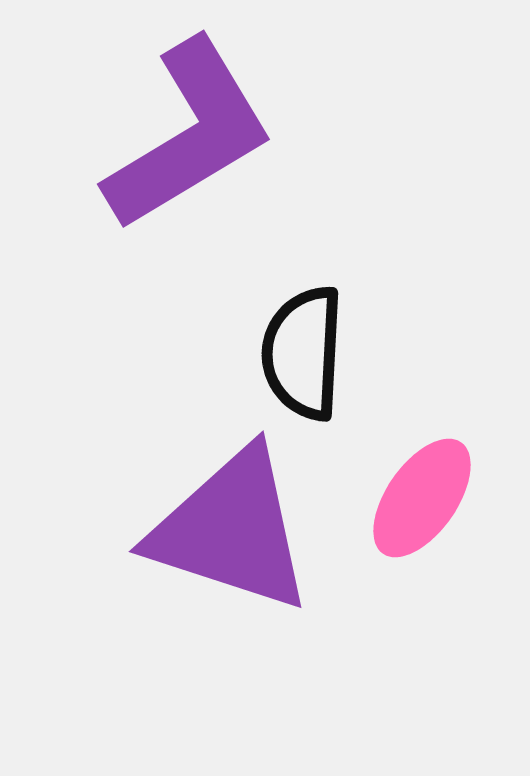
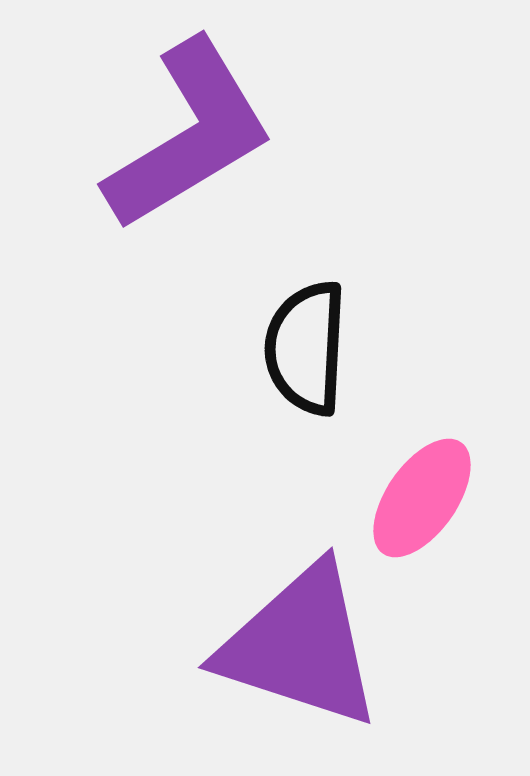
black semicircle: moved 3 px right, 5 px up
purple triangle: moved 69 px right, 116 px down
